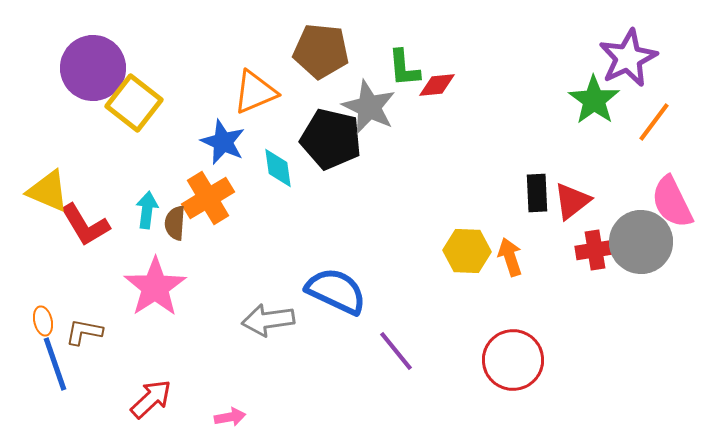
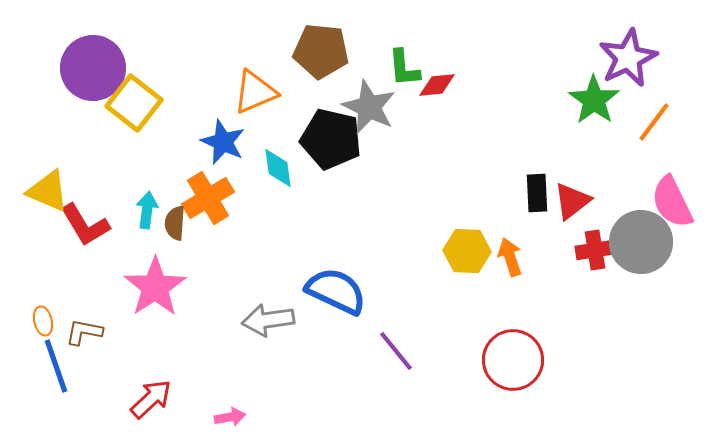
blue line: moved 1 px right, 2 px down
